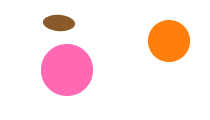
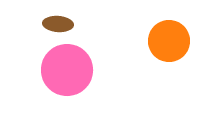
brown ellipse: moved 1 px left, 1 px down
